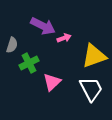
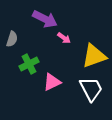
purple arrow: moved 2 px right, 7 px up
pink arrow: rotated 56 degrees clockwise
gray semicircle: moved 6 px up
green cross: moved 1 px down
pink triangle: rotated 18 degrees clockwise
